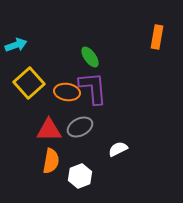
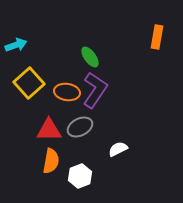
purple L-shape: moved 2 px right, 2 px down; rotated 39 degrees clockwise
